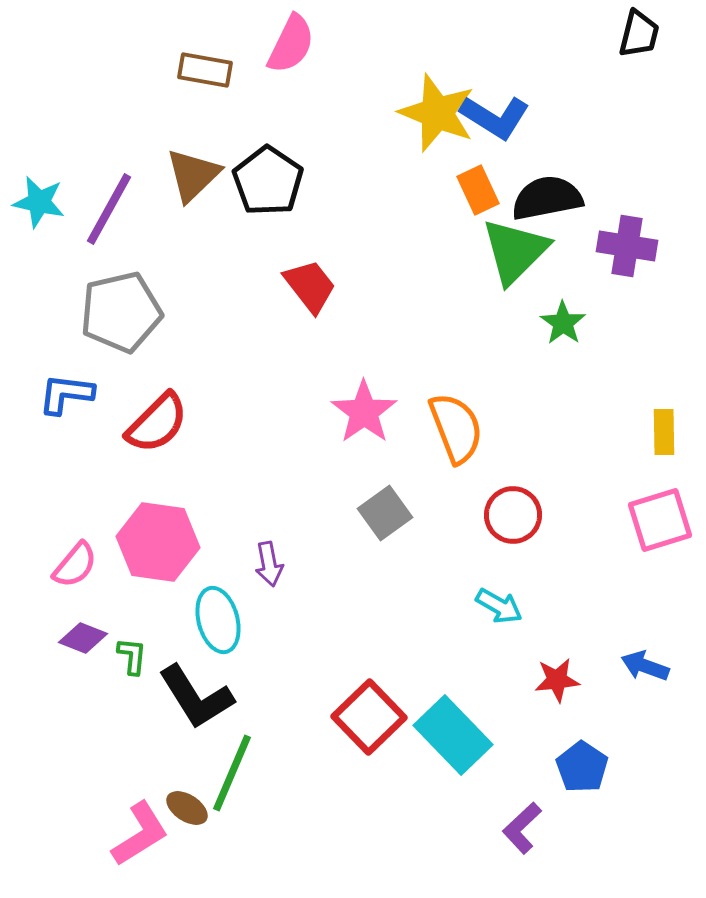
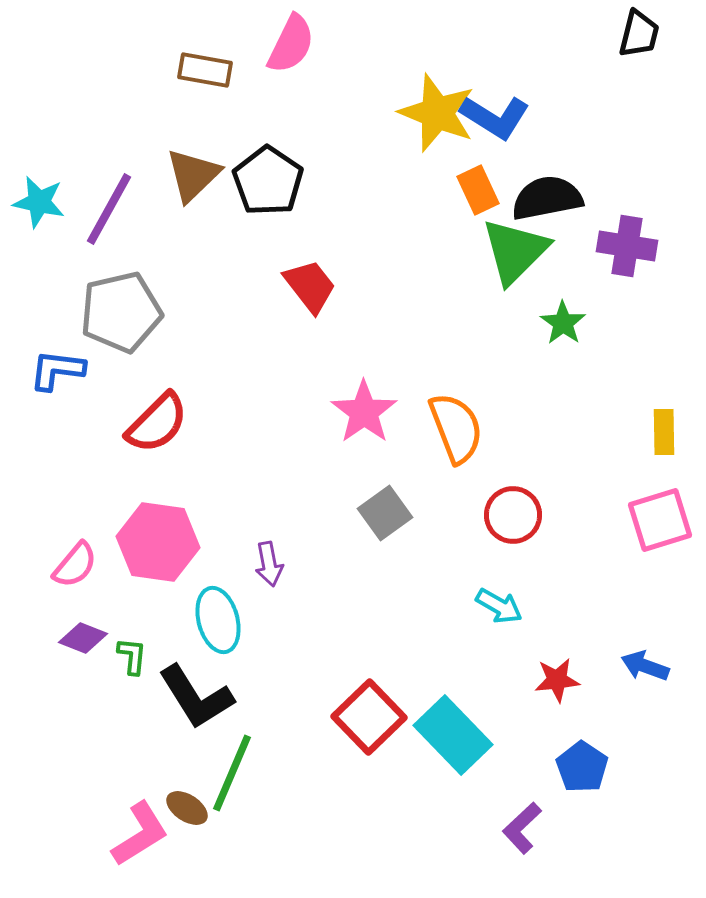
blue L-shape at (66, 394): moved 9 px left, 24 px up
